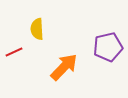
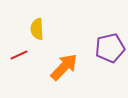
purple pentagon: moved 2 px right, 1 px down
red line: moved 5 px right, 3 px down
